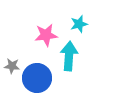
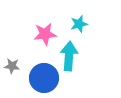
pink star: moved 1 px left, 1 px up
blue circle: moved 7 px right
